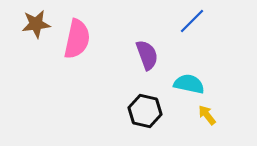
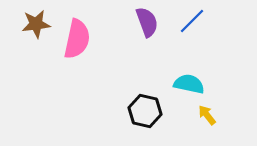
purple semicircle: moved 33 px up
